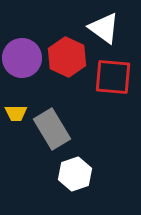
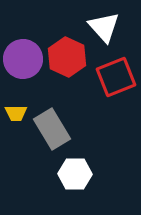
white triangle: moved 1 px up; rotated 12 degrees clockwise
purple circle: moved 1 px right, 1 px down
red square: moved 3 px right; rotated 27 degrees counterclockwise
white hexagon: rotated 20 degrees clockwise
